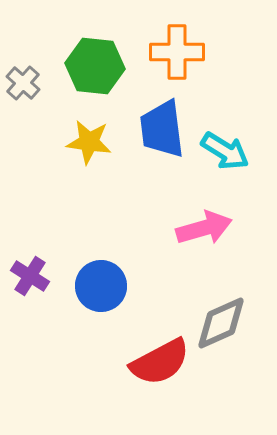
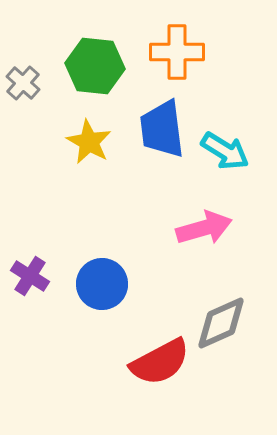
yellow star: rotated 21 degrees clockwise
blue circle: moved 1 px right, 2 px up
